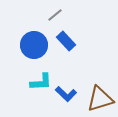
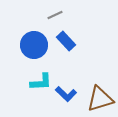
gray line: rotated 14 degrees clockwise
